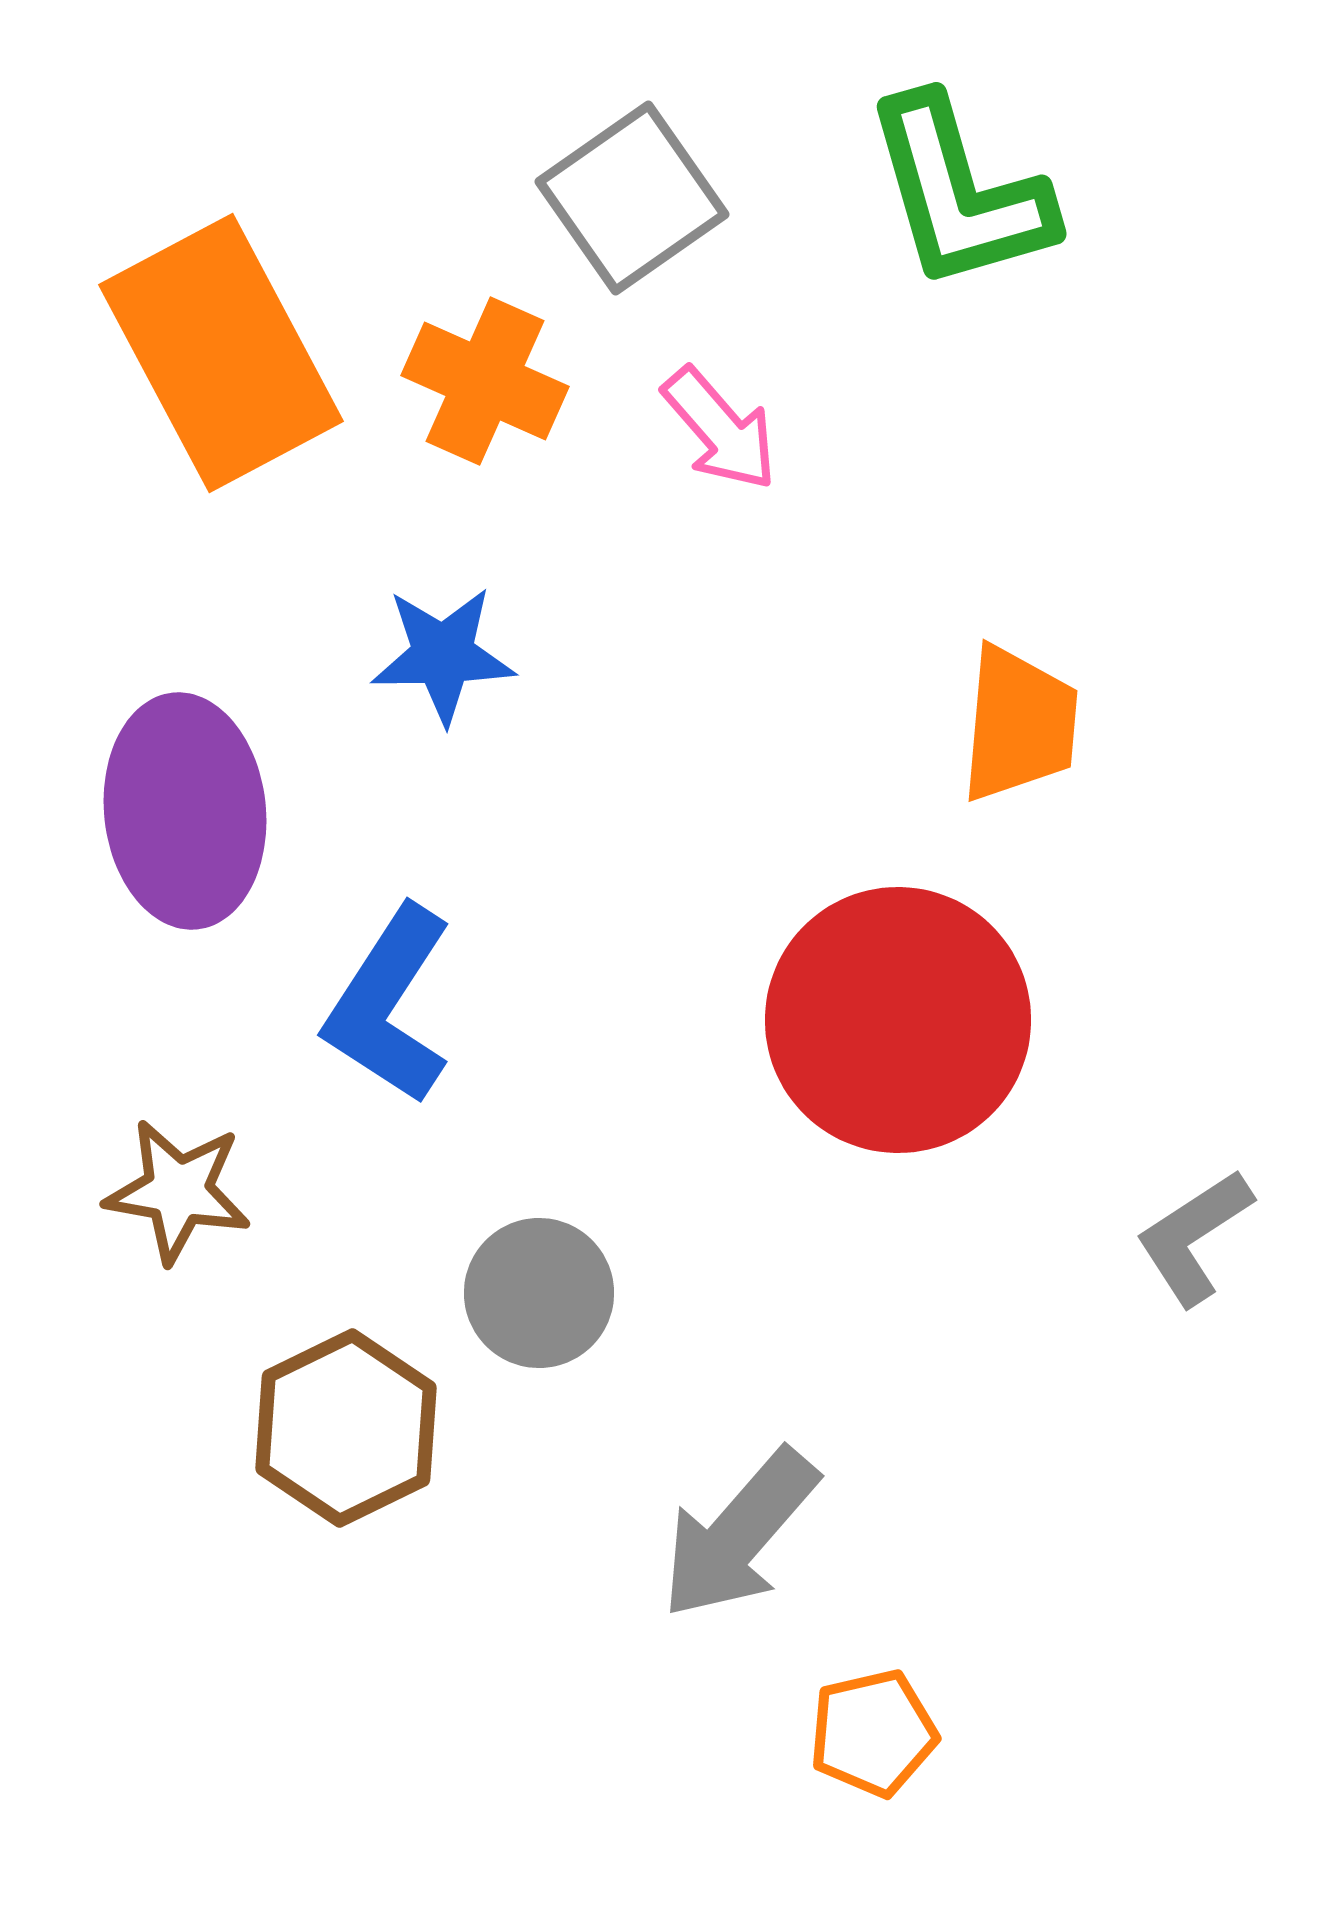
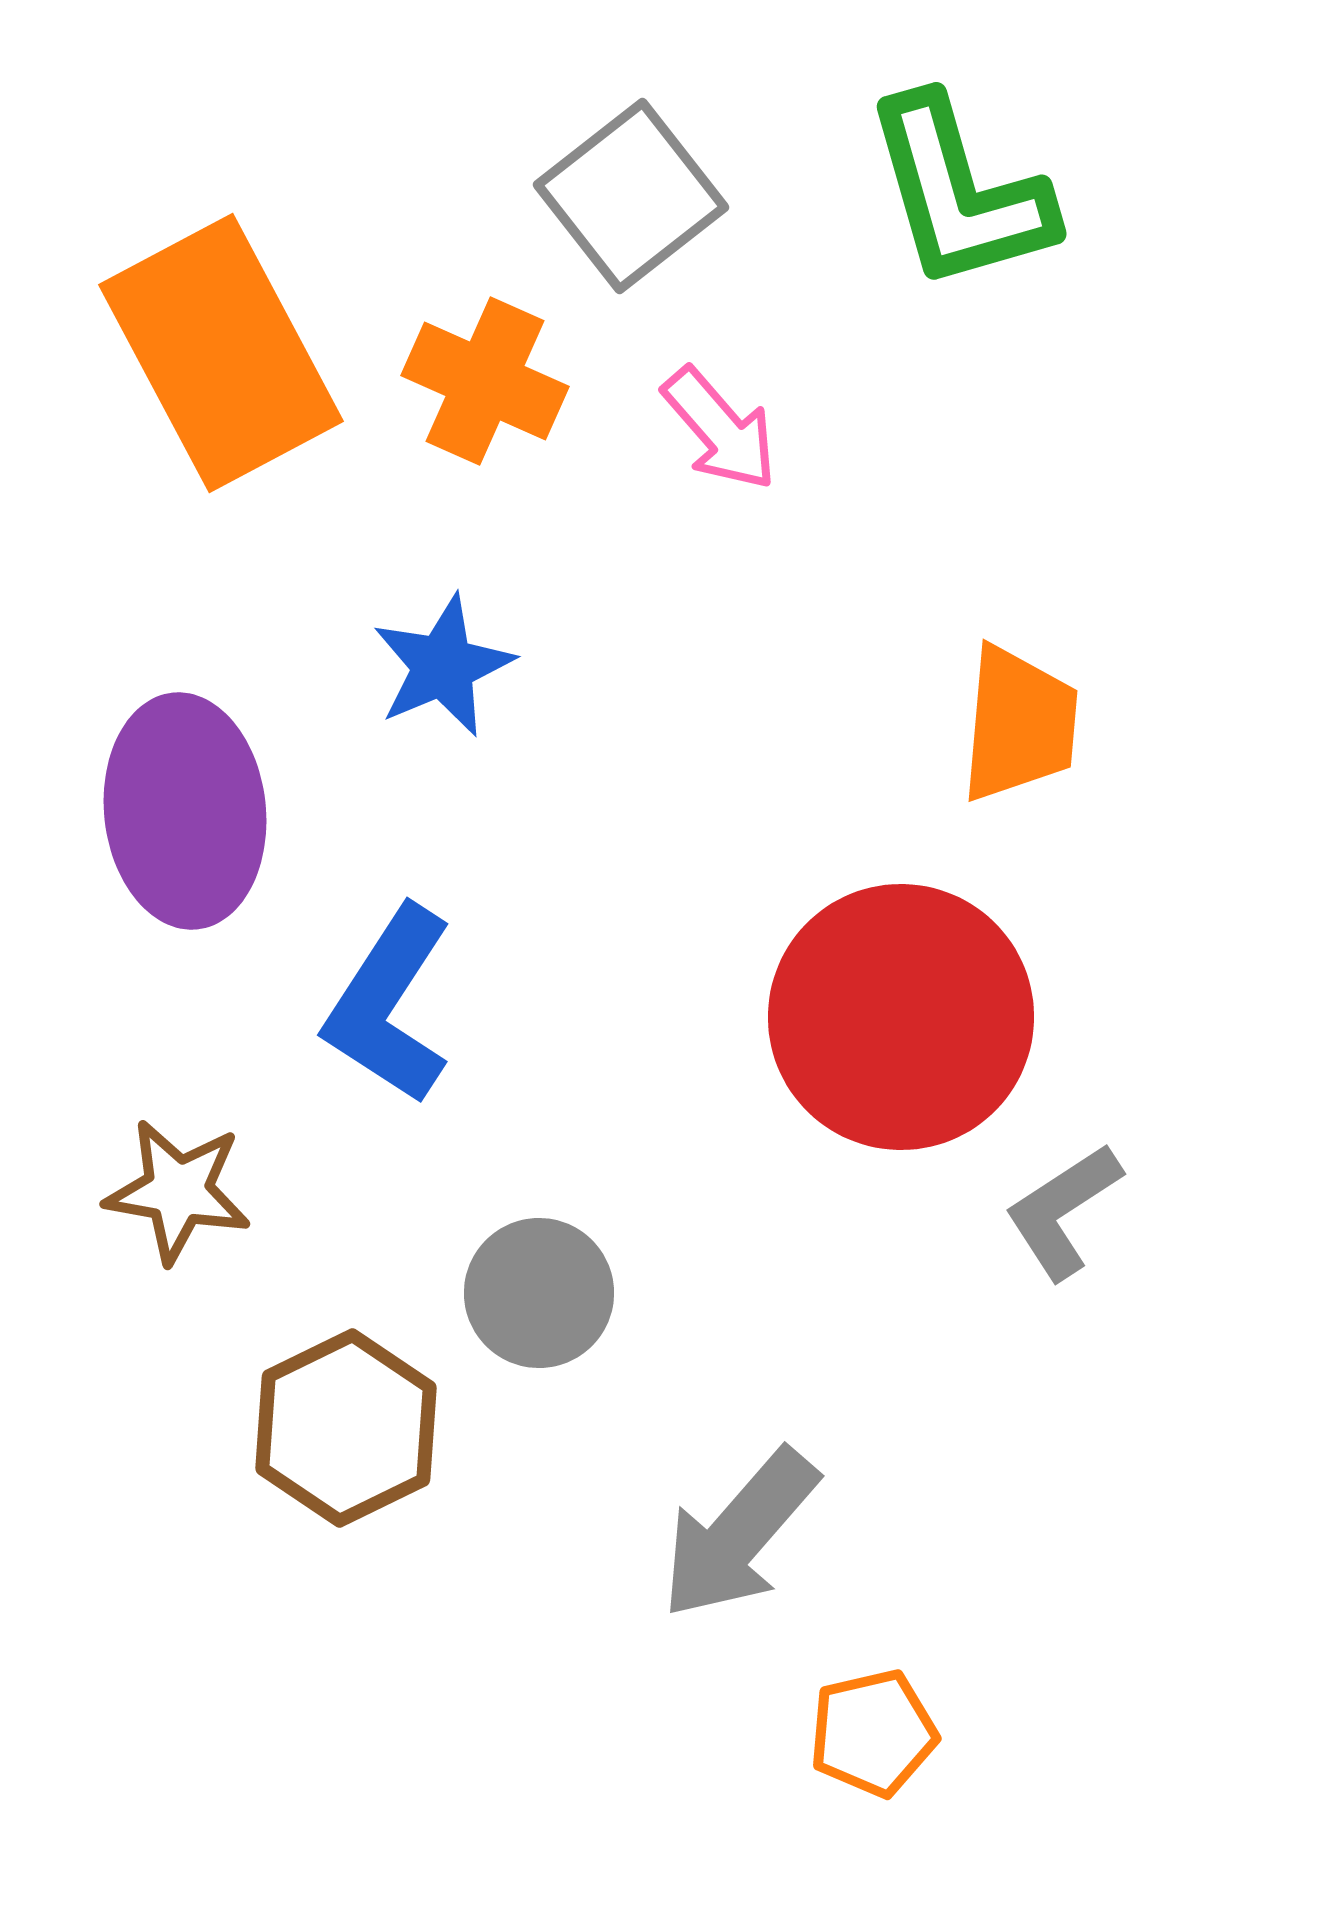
gray square: moved 1 px left, 2 px up; rotated 3 degrees counterclockwise
blue star: moved 11 px down; rotated 22 degrees counterclockwise
red circle: moved 3 px right, 3 px up
gray L-shape: moved 131 px left, 26 px up
